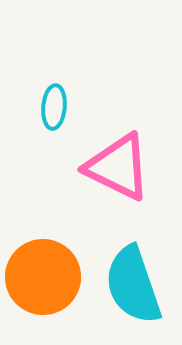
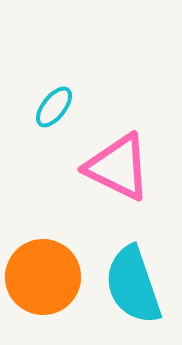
cyan ellipse: rotated 33 degrees clockwise
